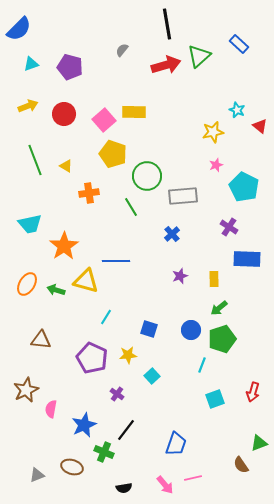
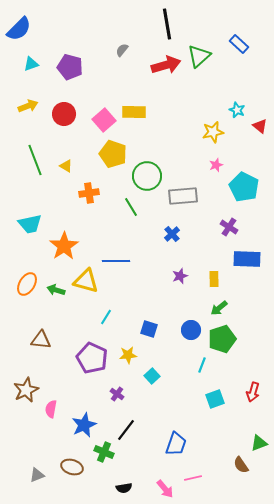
pink arrow at (165, 485): moved 4 px down
